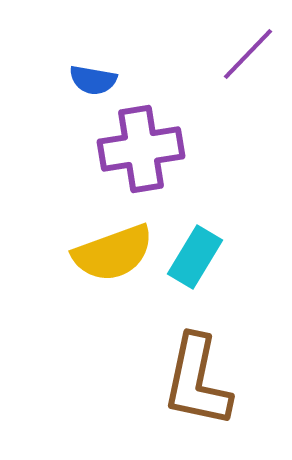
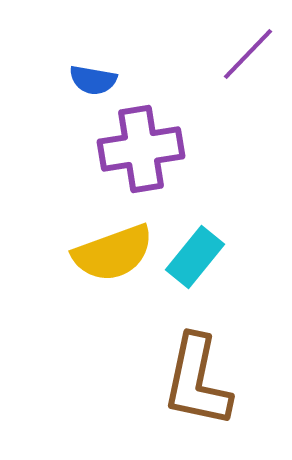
cyan rectangle: rotated 8 degrees clockwise
